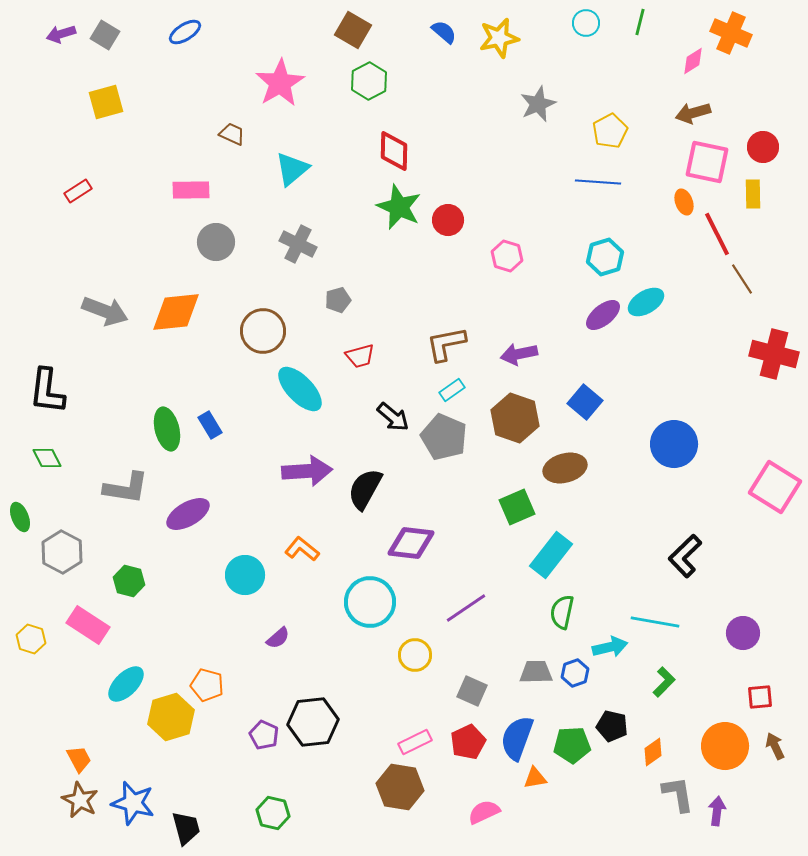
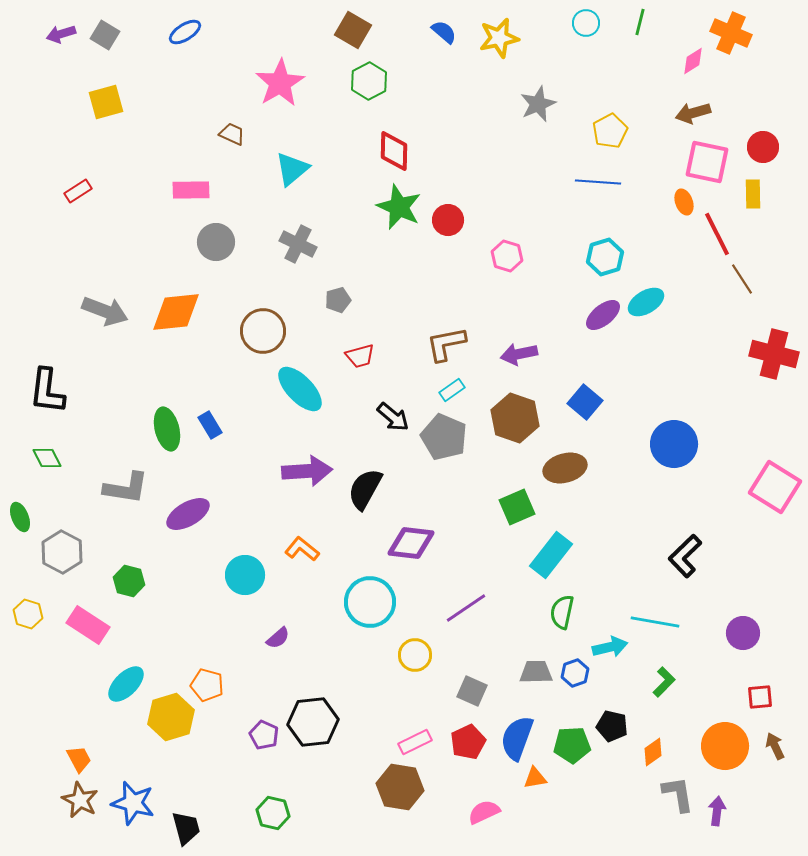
yellow hexagon at (31, 639): moved 3 px left, 25 px up
